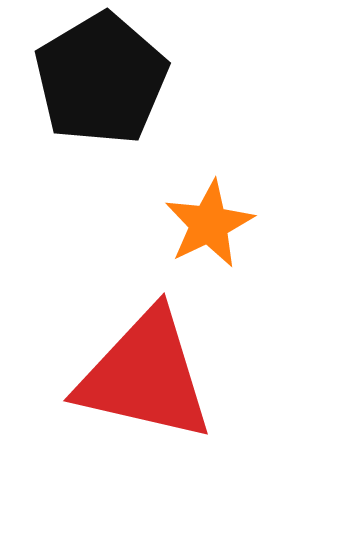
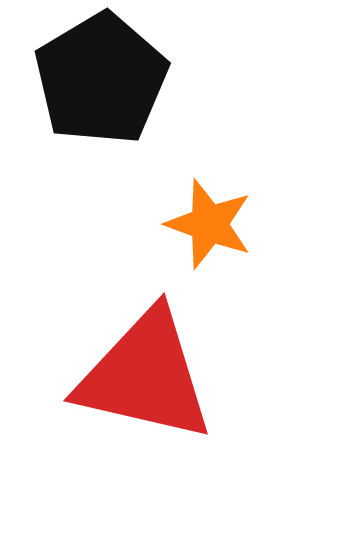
orange star: rotated 26 degrees counterclockwise
